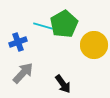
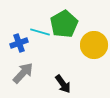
cyan line: moved 3 px left, 6 px down
blue cross: moved 1 px right, 1 px down
